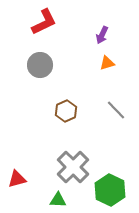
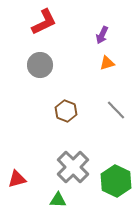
brown hexagon: rotated 15 degrees counterclockwise
green hexagon: moved 6 px right, 9 px up
